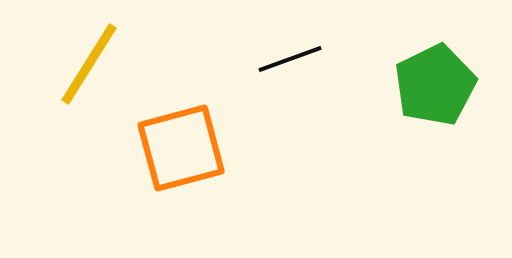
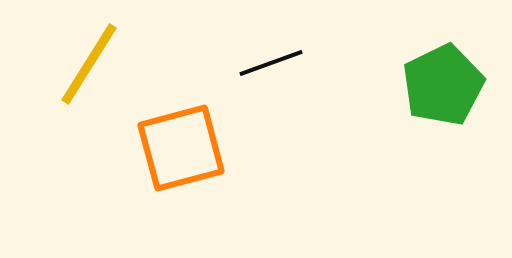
black line: moved 19 px left, 4 px down
green pentagon: moved 8 px right
